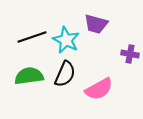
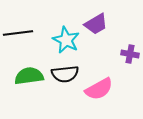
purple trapezoid: rotated 45 degrees counterclockwise
black line: moved 14 px left, 4 px up; rotated 12 degrees clockwise
black semicircle: rotated 60 degrees clockwise
